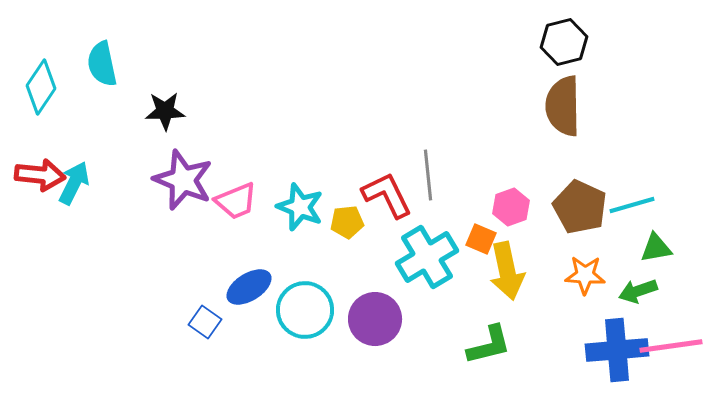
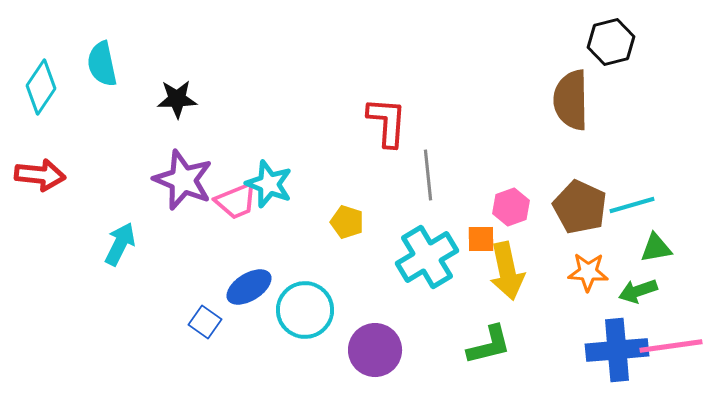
black hexagon: moved 47 px right
brown semicircle: moved 8 px right, 6 px up
black star: moved 12 px right, 12 px up
cyan arrow: moved 46 px right, 61 px down
red L-shape: moved 73 px up; rotated 30 degrees clockwise
cyan star: moved 31 px left, 23 px up
yellow pentagon: rotated 24 degrees clockwise
orange square: rotated 24 degrees counterclockwise
orange star: moved 3 px right, 3 px up
purple circle: moved 31 px down
